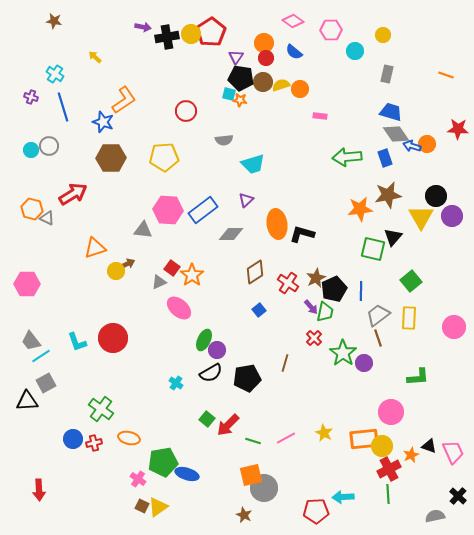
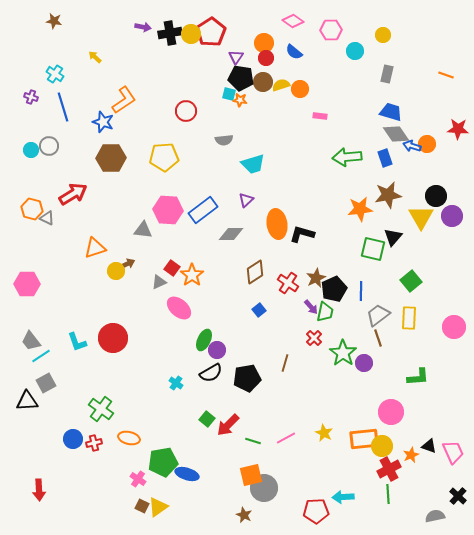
black cross at (167, 37): moved 3 px right, 4 px up
